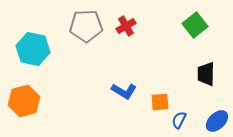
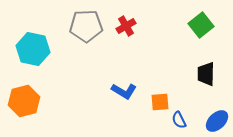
green square: moved 6 px right
blue semicircle: rotated 54 degrees counterclockwise
